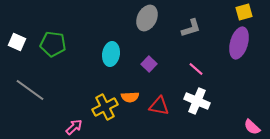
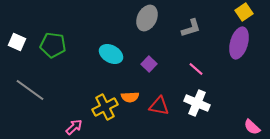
yellow square: rotated 18 degrees counterclockwise
green pentagon: moved 1 px down
cyan ellipse: rotated 70 degrees counterclockwise
white cross: moved 2 px down
